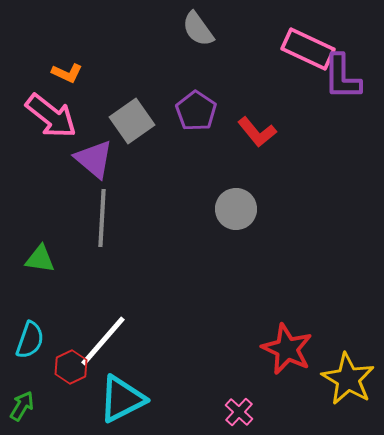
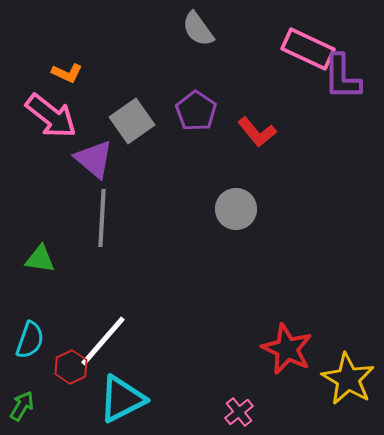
pink cross: rotated 8 degrees clockwise
